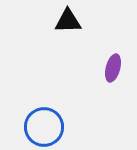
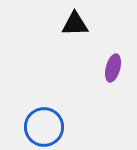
black triangle: moved 7 px right, 3 px down
